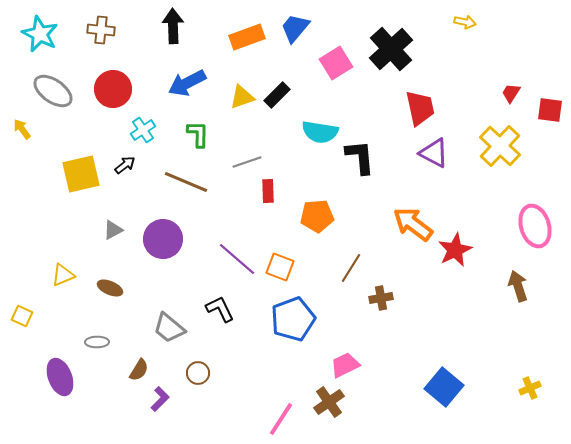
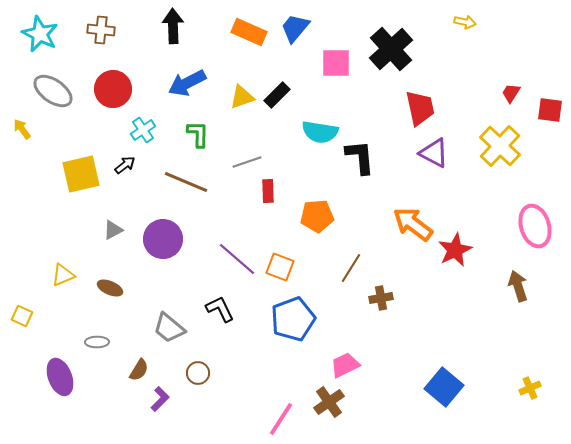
orange rectangle at (247, 37): moved 2 px right, 5 px up; rotated 44 degrees clockwise
pink square at (336, 63): rotated 32 degrees clockwise
